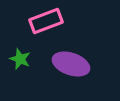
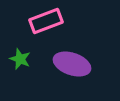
purple ellipse: moved 1 px right
